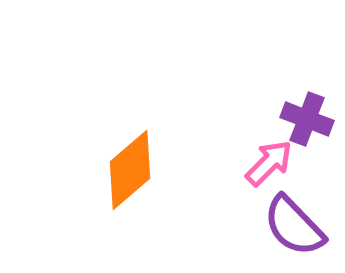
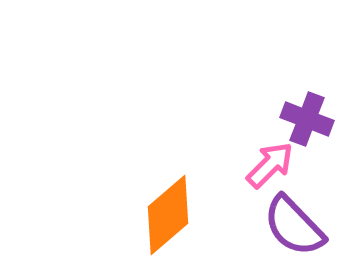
pink arrow: moved 1 px right, 2 px down
orange diamond: moved 38 px right, 45 px down
